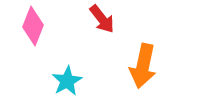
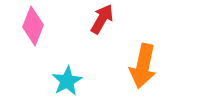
red arrow: rotated 112 degrees counterclockwise
